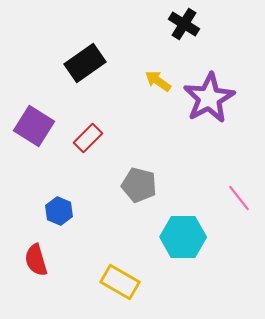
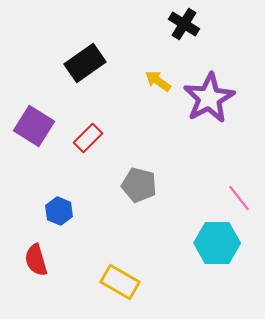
cyan hexagon: moved 34 px right, 6 px down
